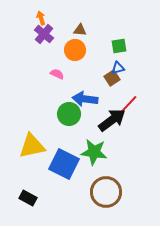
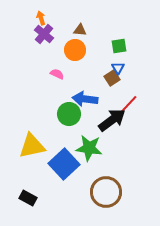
blue triangle: rotated 48 degrees counterclockwise
green star: moved 5 px left, 4 px up
blue square: rotated 20 degrees clockwise
